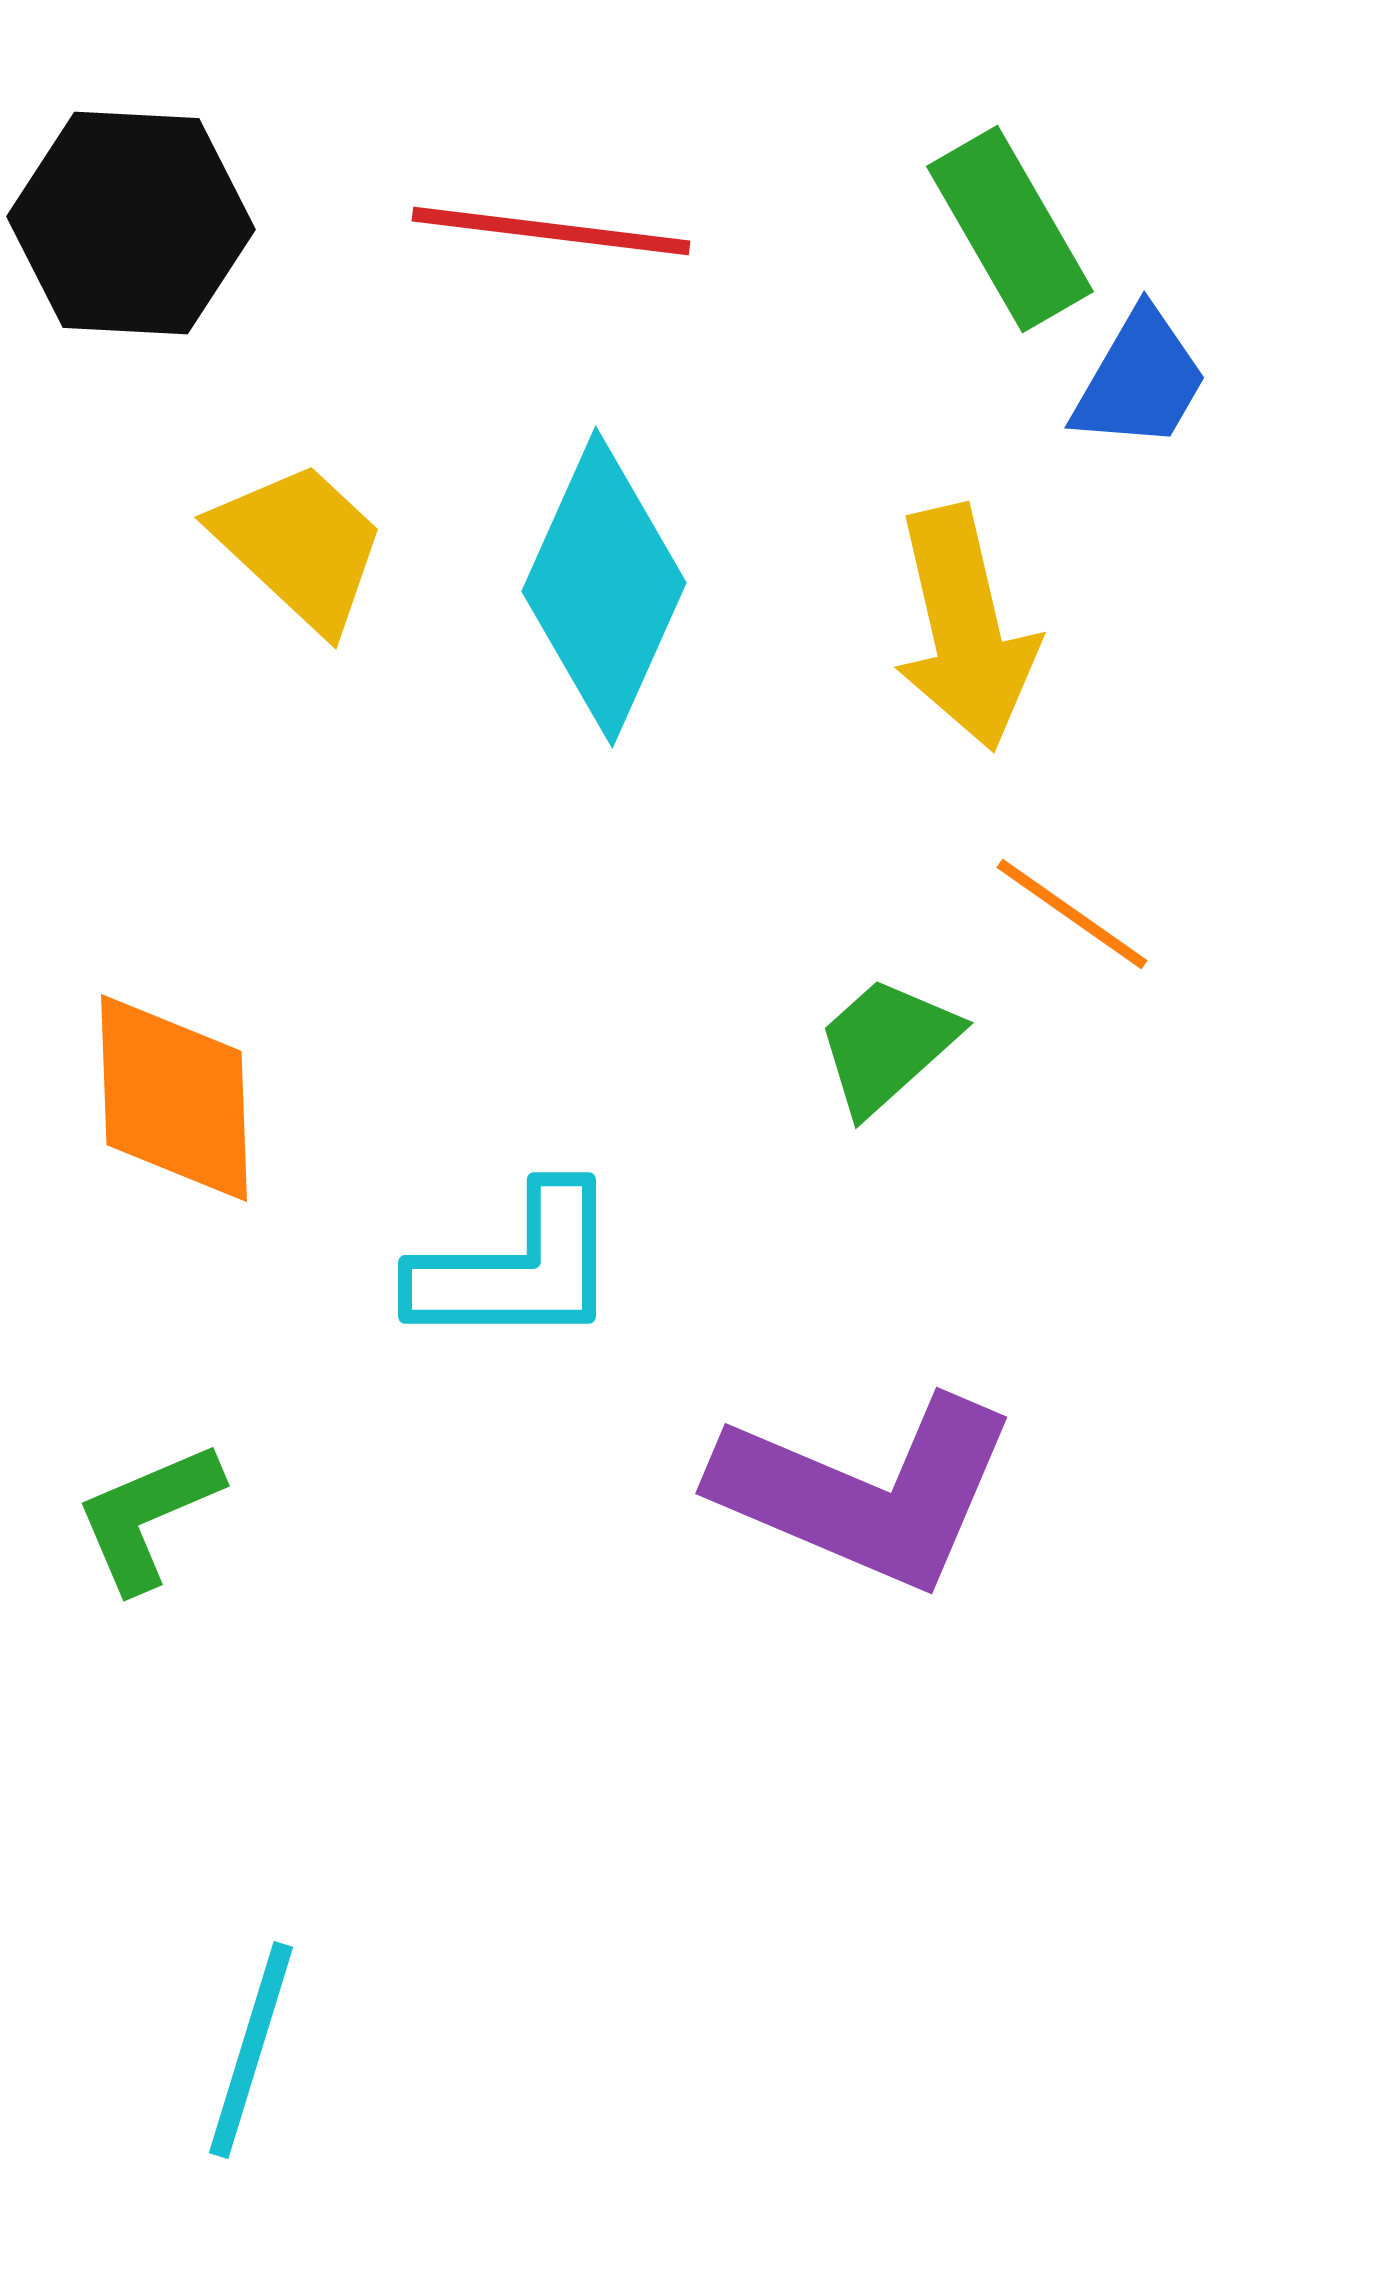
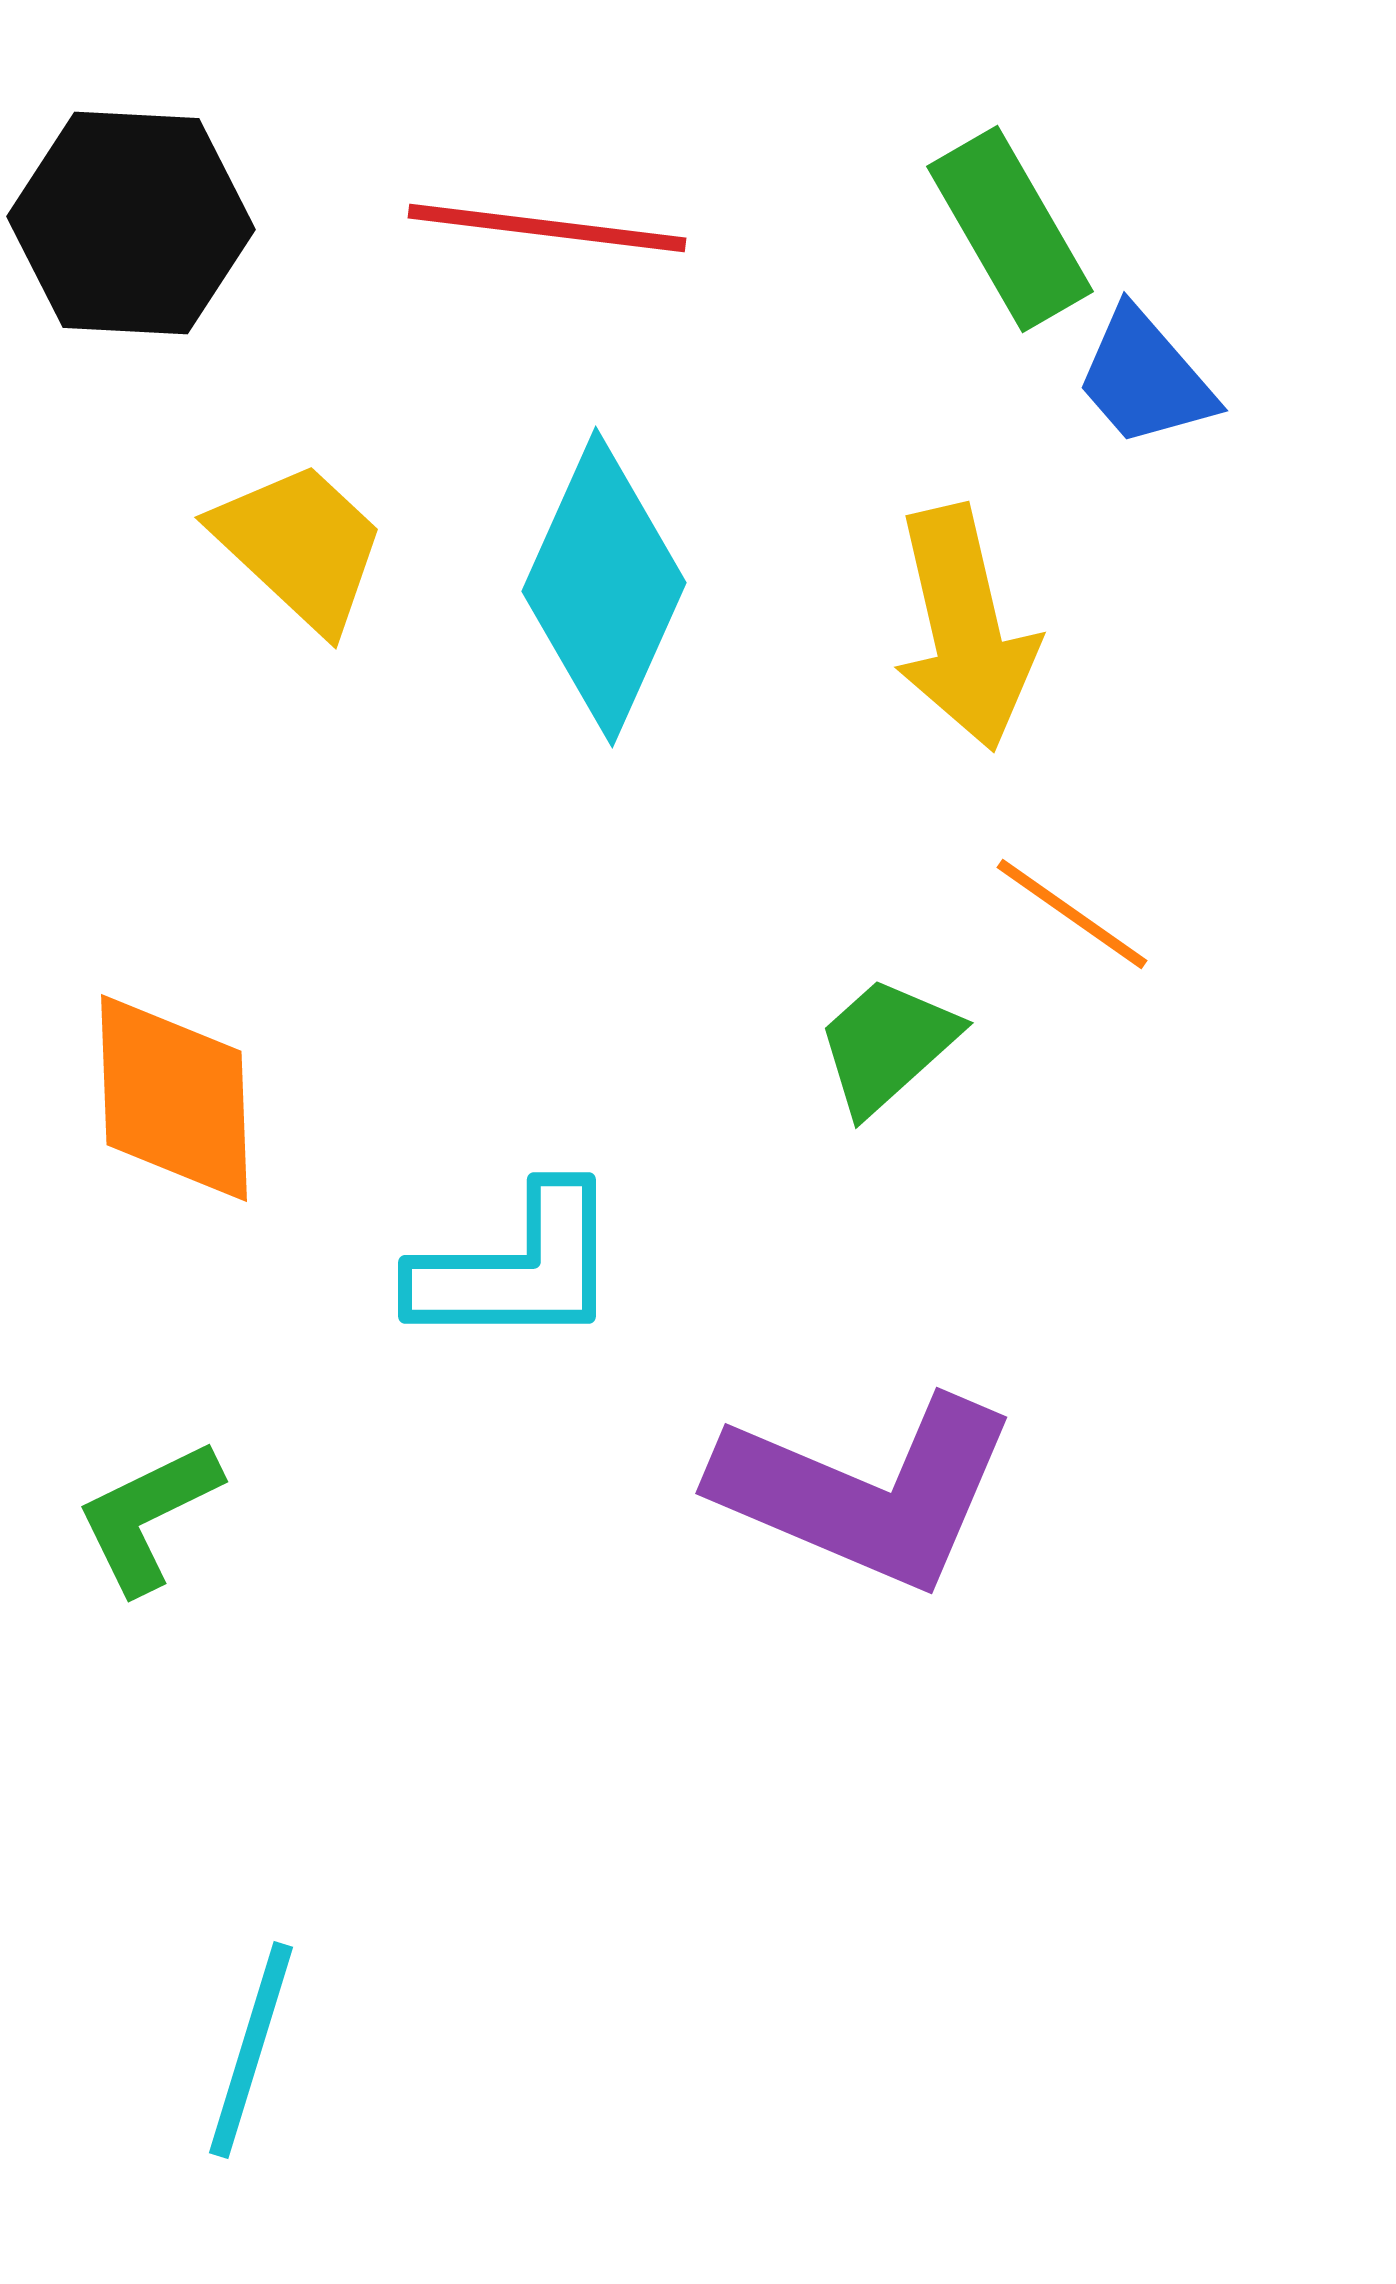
red line: moved 4 px left, 3 px up
blue trapezoid: moved 5 px right, 2 px up; rotated 109 degrees clockwise
green L-shape: rotated 3 degrees counterclockwise
